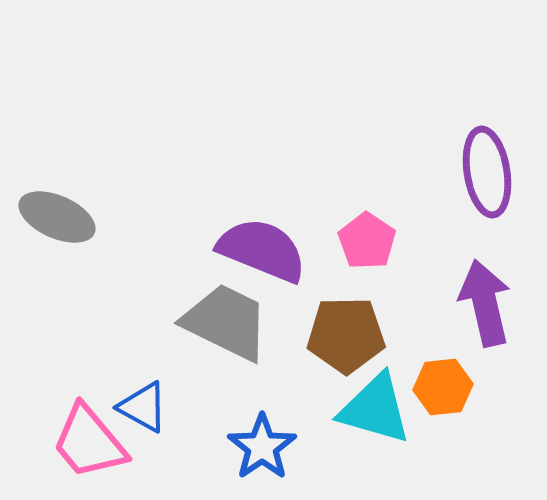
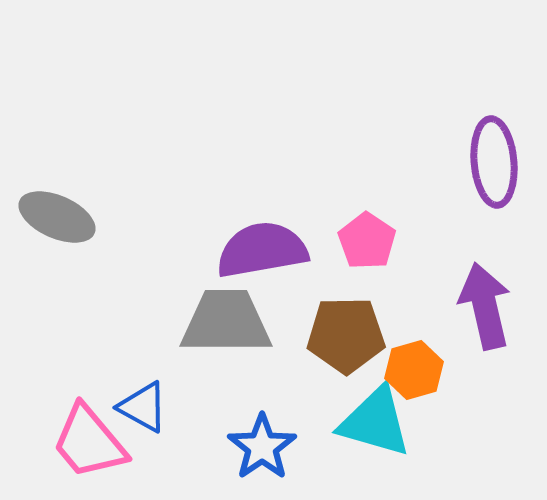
purple ellipse: moved 7 px right, 10 px up; rotated 4 degrees clockwise
purple semicircle: rotated 32 degrees counterclockwise
purple arrow: moved 3 px down
gray trapezoid: rotated 26 degrees counterclockwise
orange hexagon: moved 29 px left, 17 px up; rotated 10 degrees counterclockwise
cyan triangle: moved 13 px down
